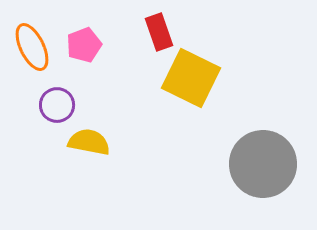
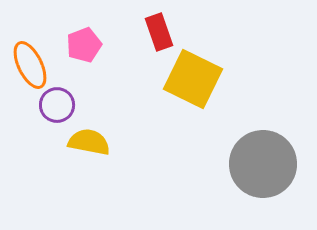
orange ellipse: moved 2 px left, 18 px down
yellow square: moved 2 px right, 1 px down
